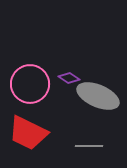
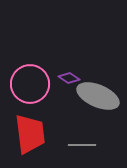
red trapezoid: moved 2 px right, 1 px down; rotated 123 degrees counterclockwise
gray line: moved 7 px left, 1 px up
